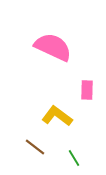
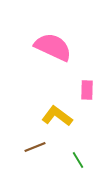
brown line: rotated 60 degrees counterclockwise
green line: moved 4 px right, 2 px down
